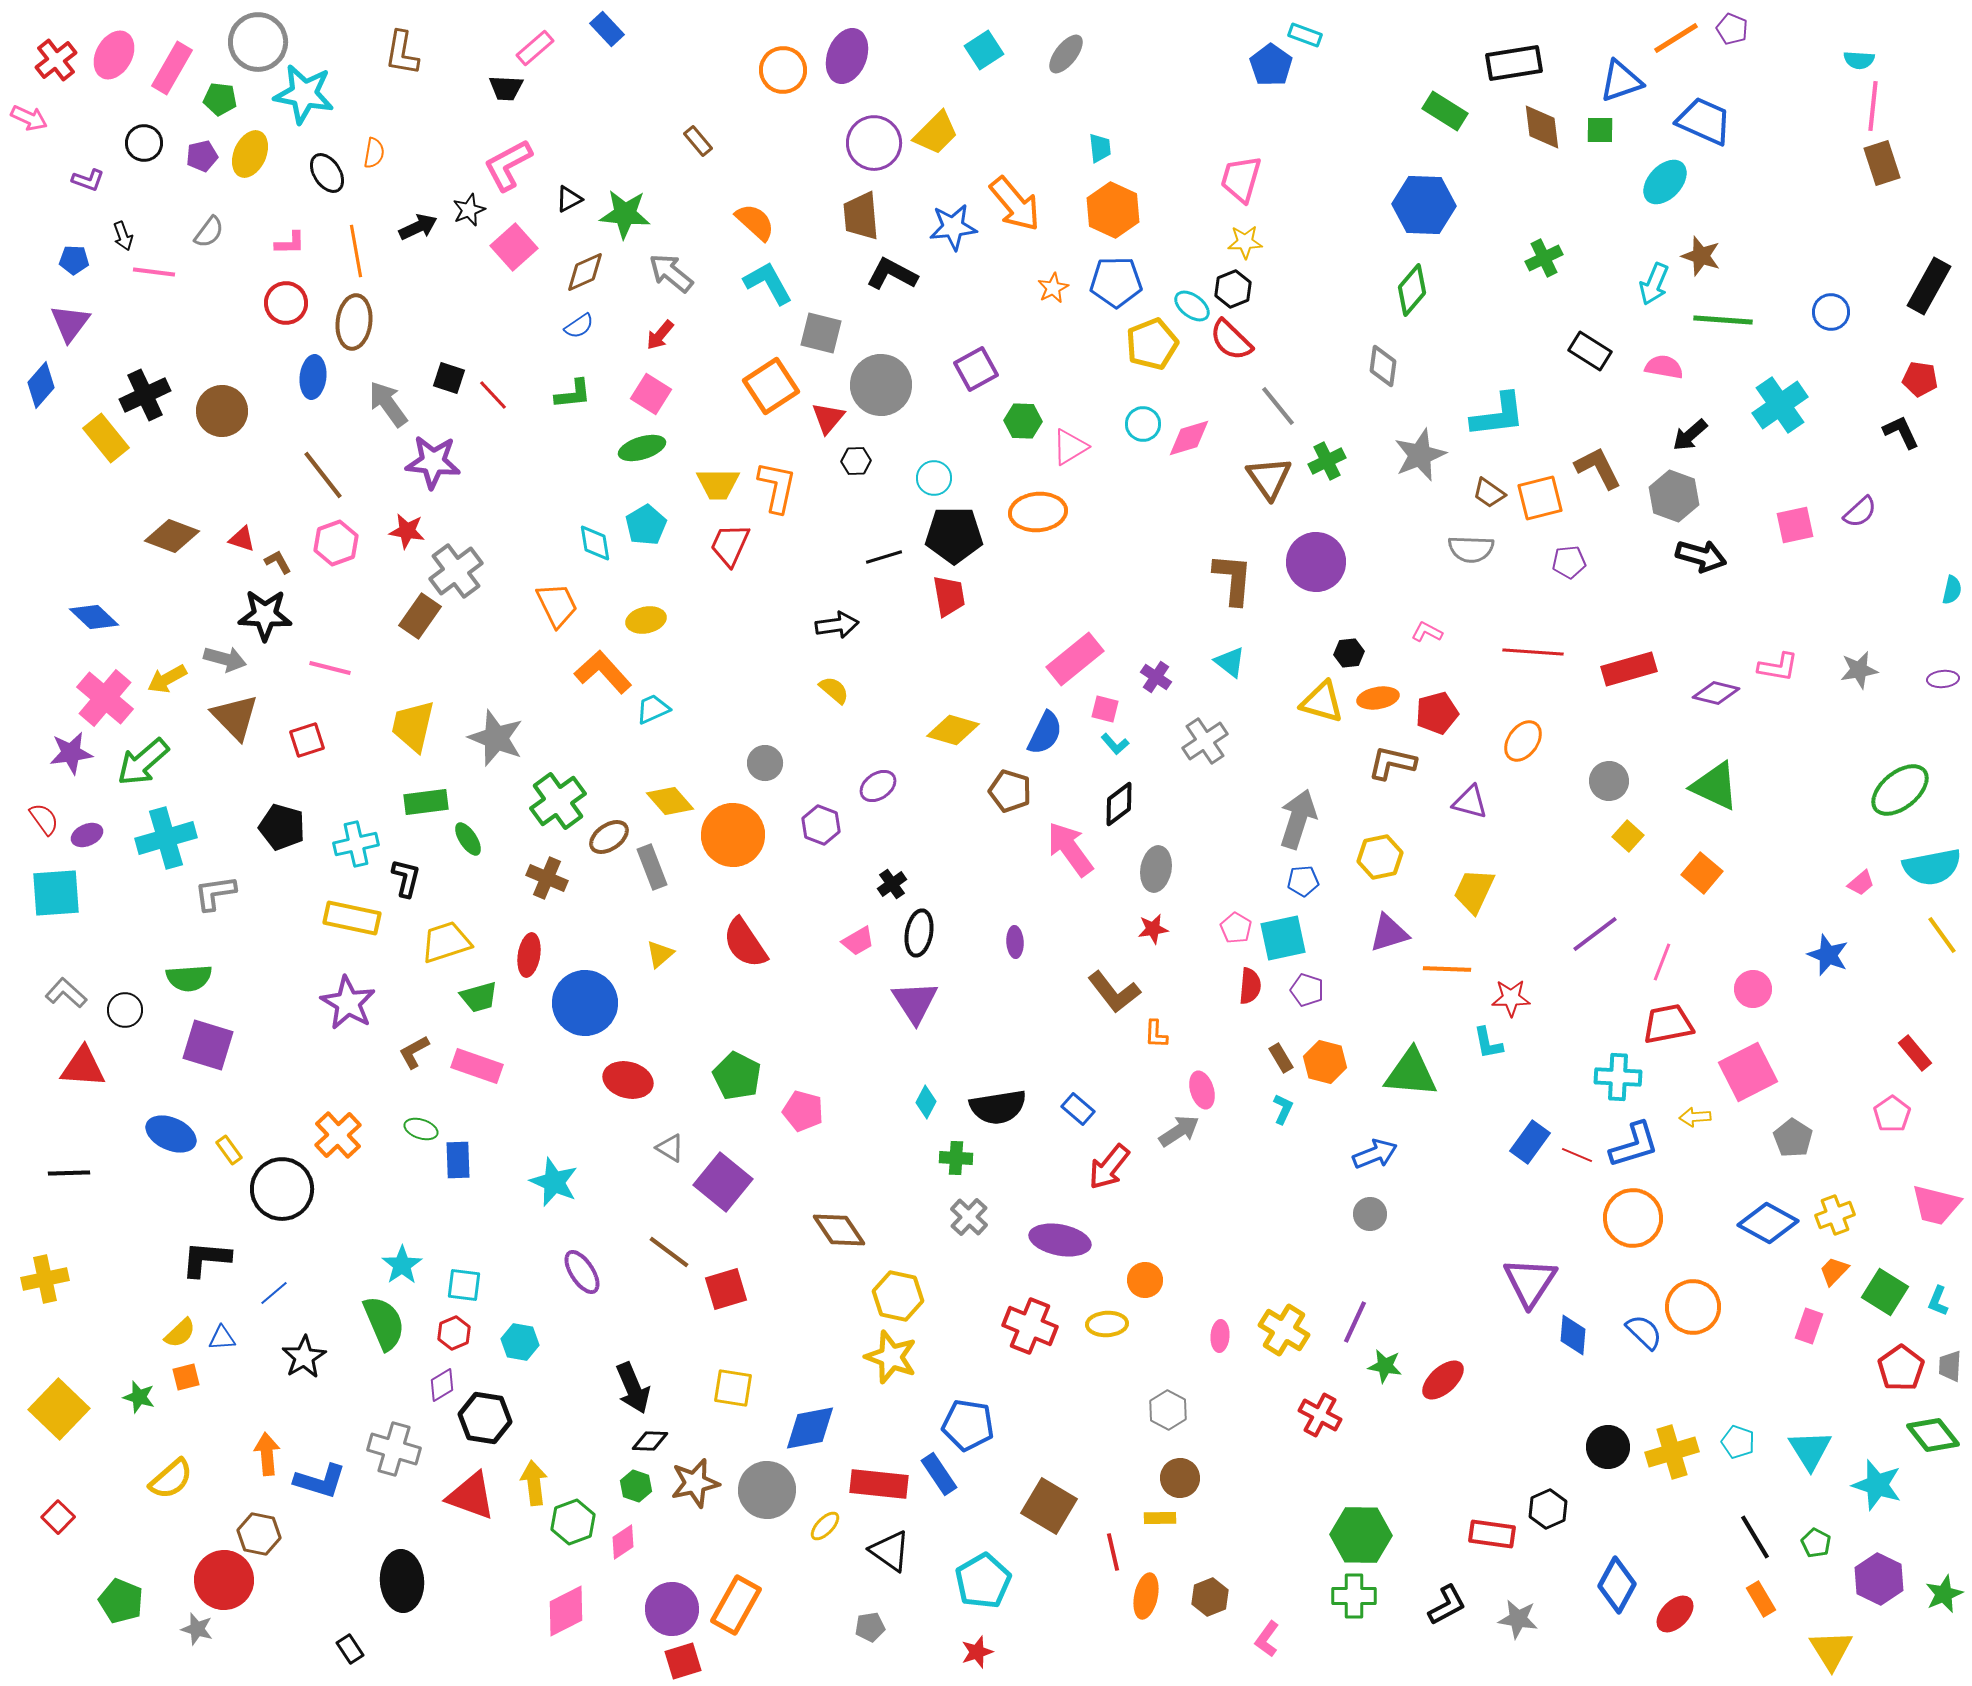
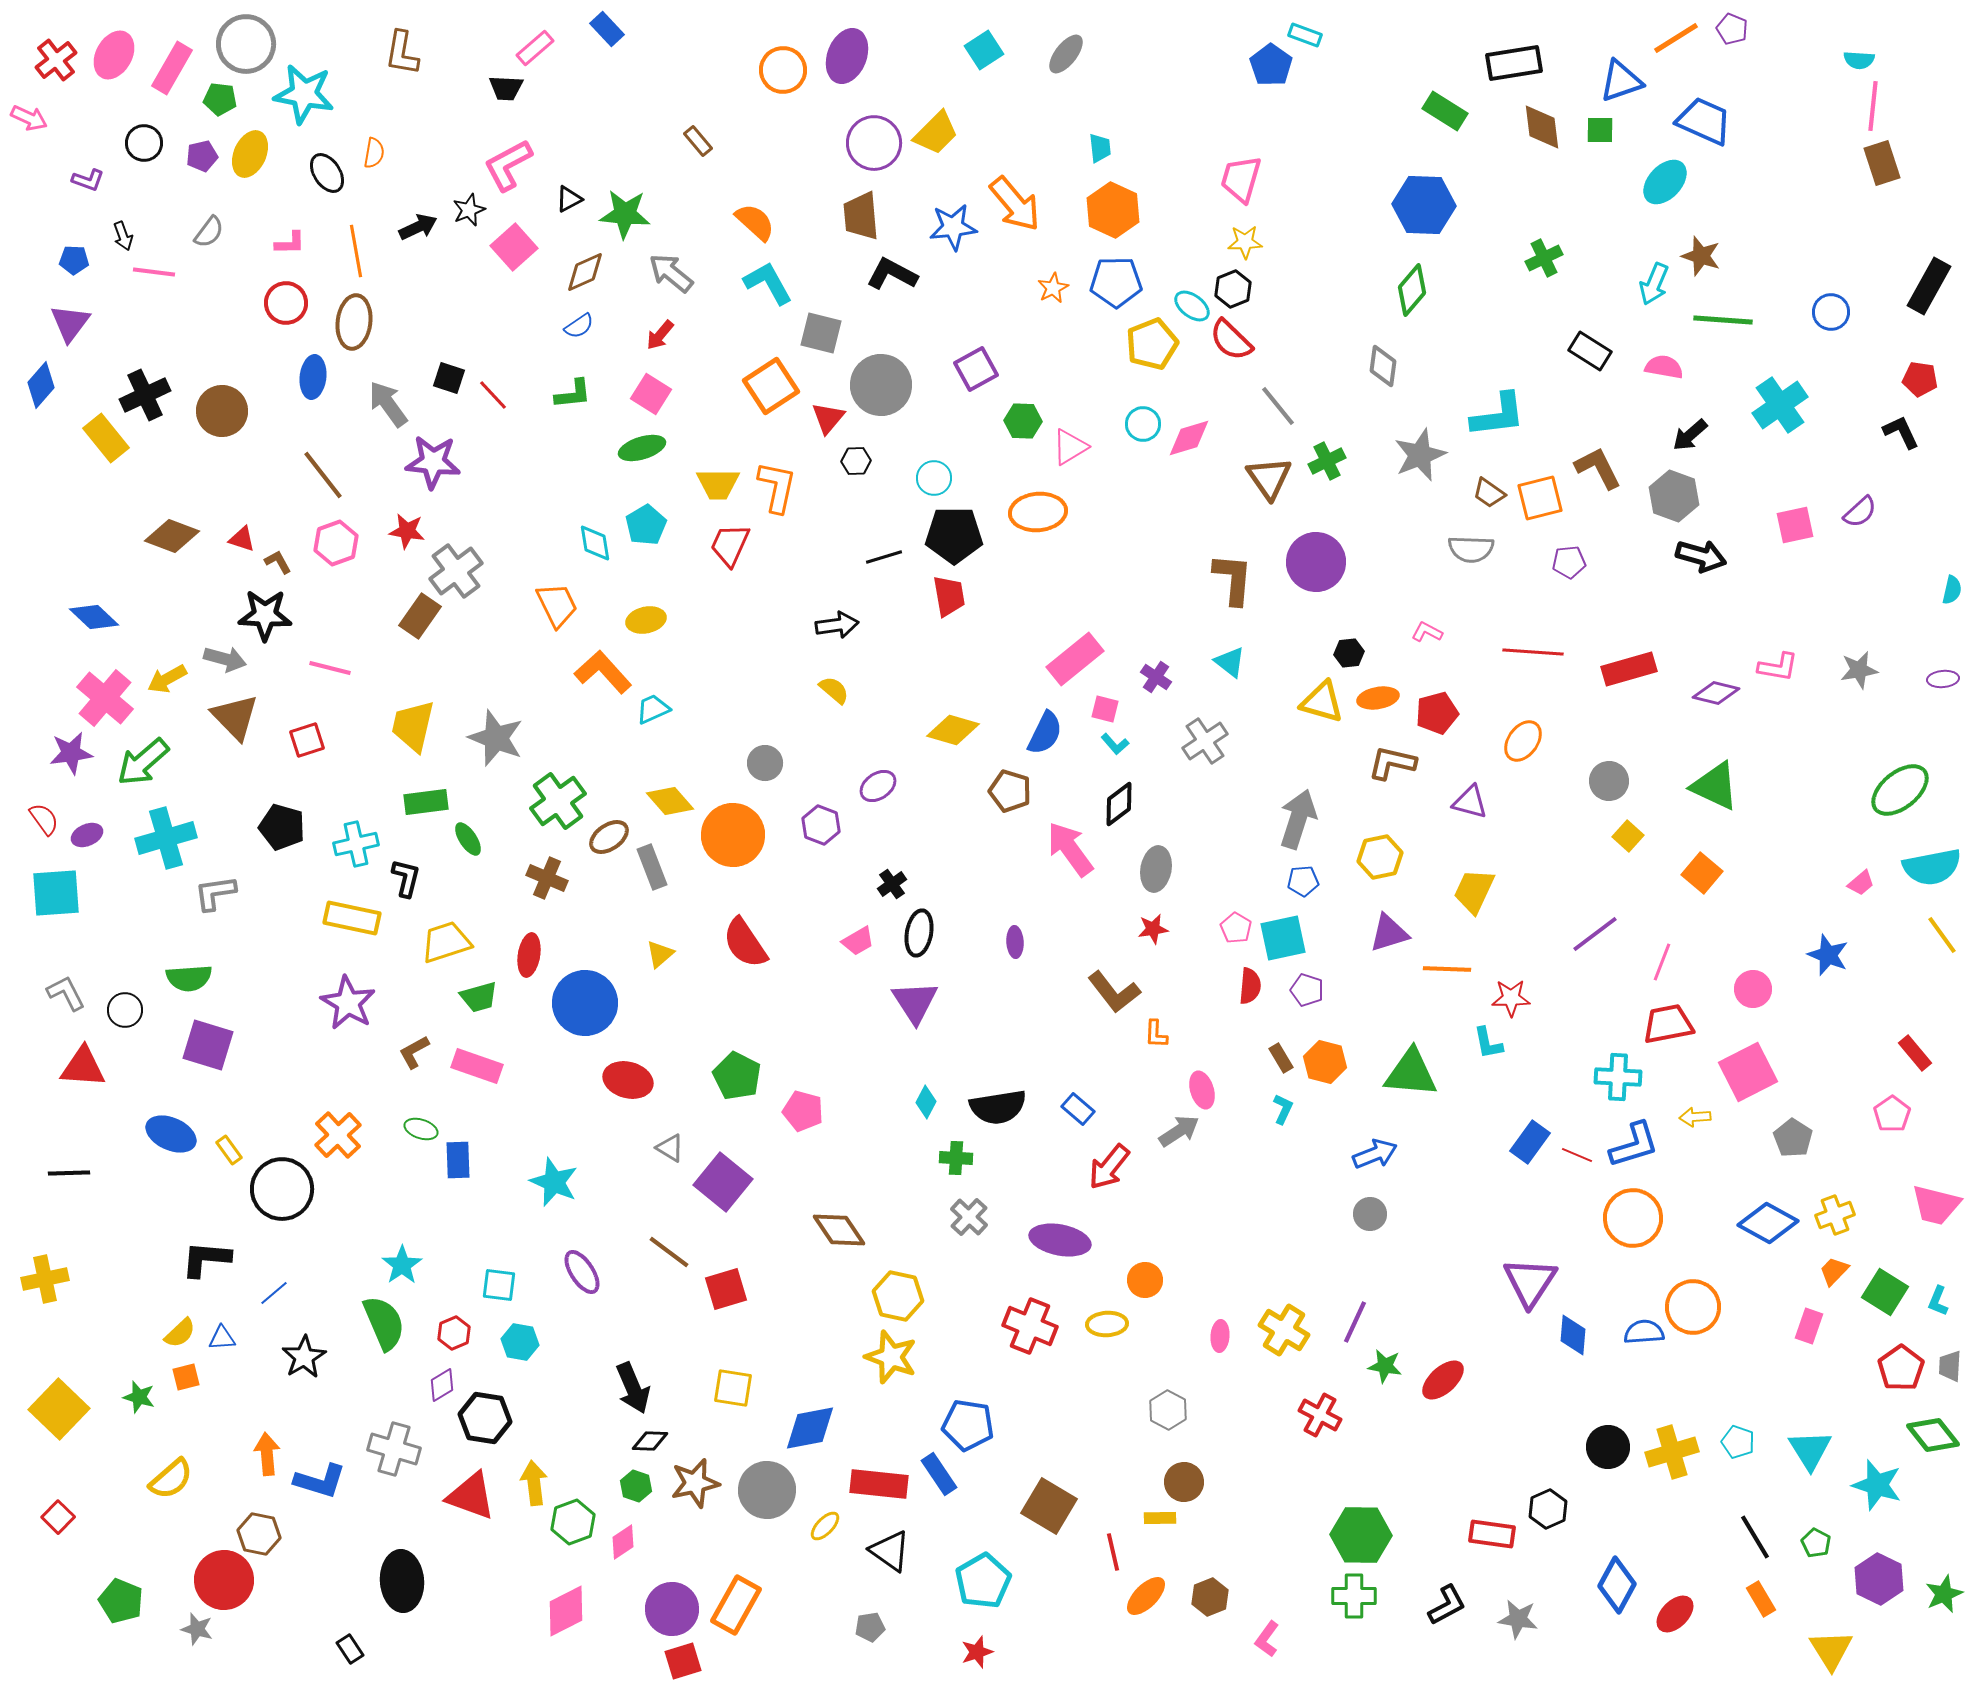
gray circle at (258, 42): moved 12 px left, 2 px down
gray L-shape at (66, 993): rotated 21 degrees clockwise
cyan square at (464, 1285): moved 35 px right
blue semicircle at (1644, 1332): rotated 48 degrees counterclockwise
brown circle at (1180, 1478): moved 4 px right, 4 px down
orange ellipse at (1146, 1596): rotated 33 degrees clockwise
